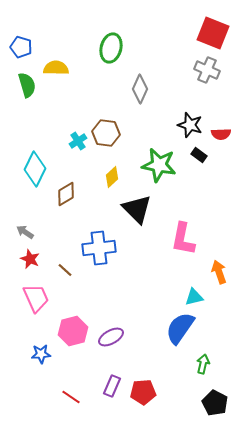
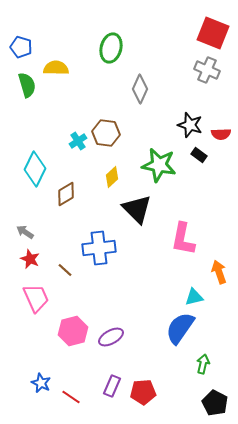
blue star: moved 29 px down; rotated 30 degrees clockwise
